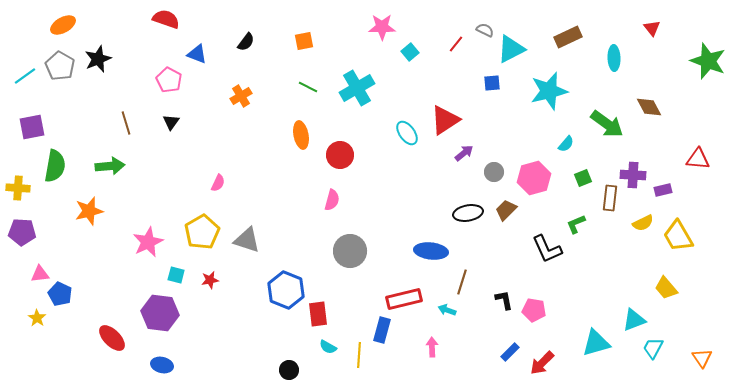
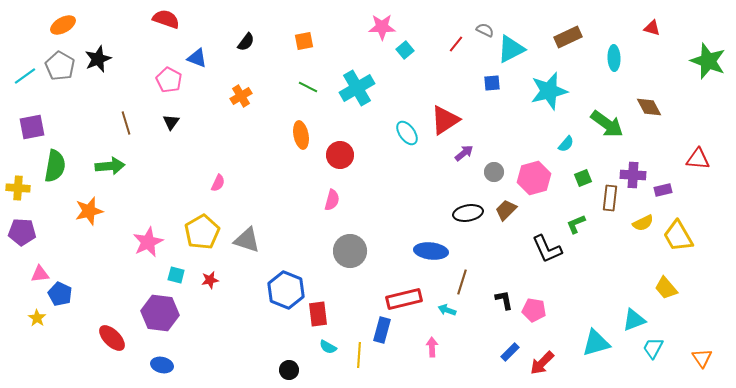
red triangle at (652, 28): rotated 36 degrees counterclockwise
cyan square at (410, 52): moved 5 px left, 2 px up
blue triangle at (197, 54): moved 4 px down
